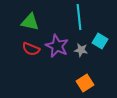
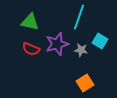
cyan line: rotated 25 degrees clockwise
purple star: moved 2 px up; rotated 30 degrees clockwise
